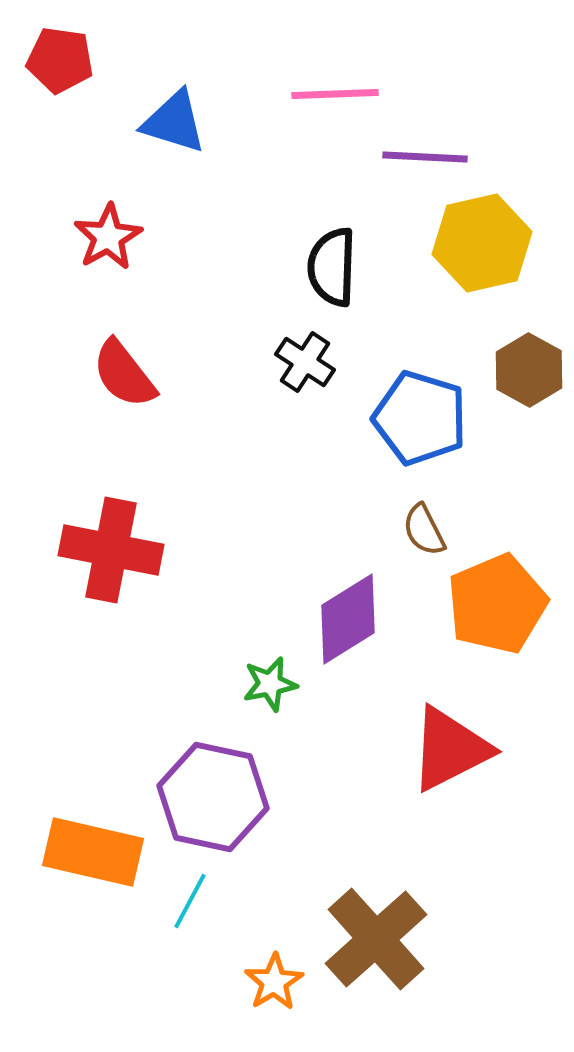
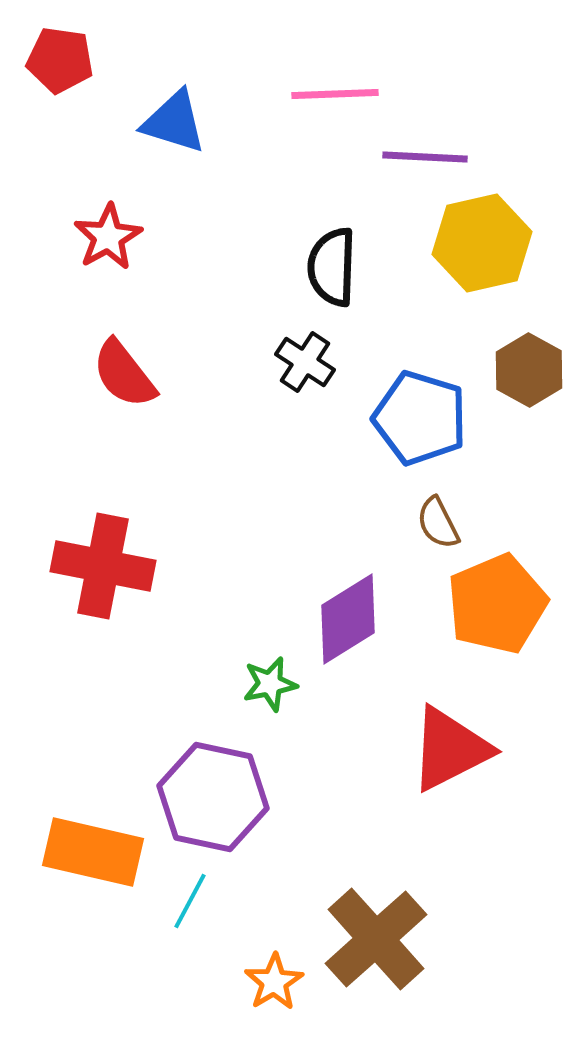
brown semicircle: moved 14 px right, 7 px up
red cross: moved 8 px left, 16 px down
